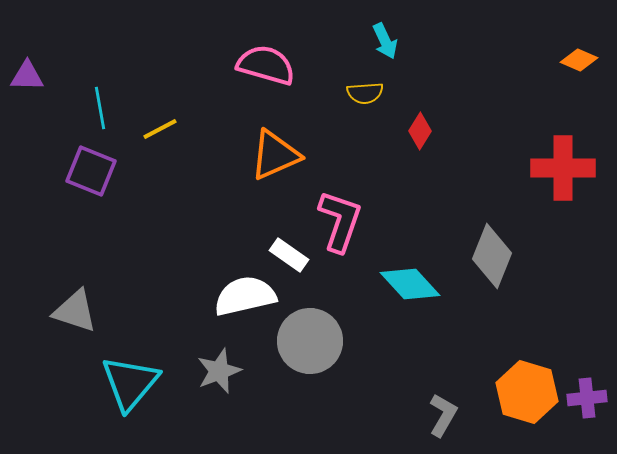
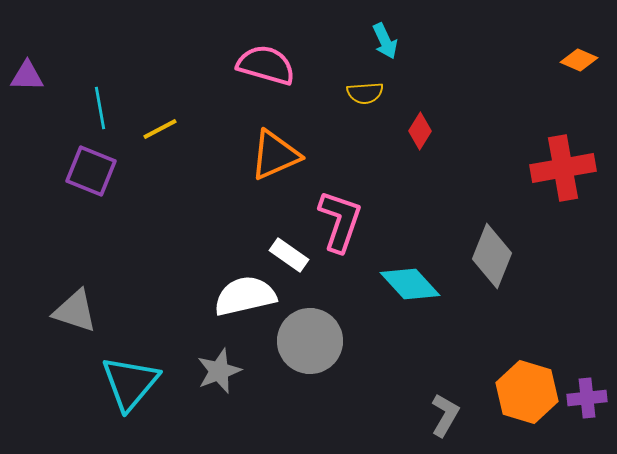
red cross: rotated 10 degrees counterclockwise
gray L-shape: moved 2 px right
